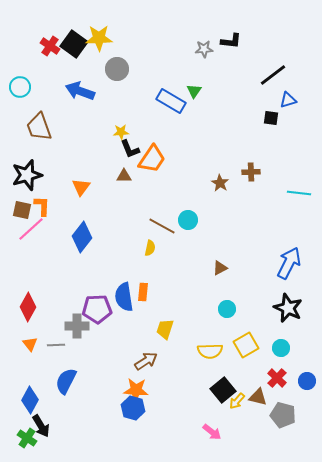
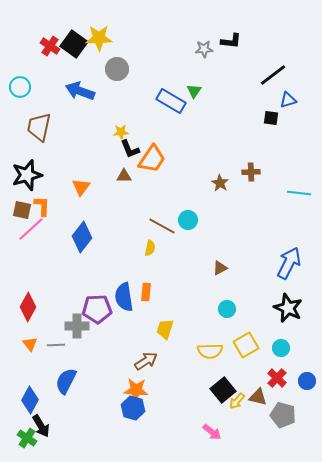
brown trapezoid at (39, 127): rotated 32 degrees clockwise
orange rectangle at (143, 292): moved 3 px right
